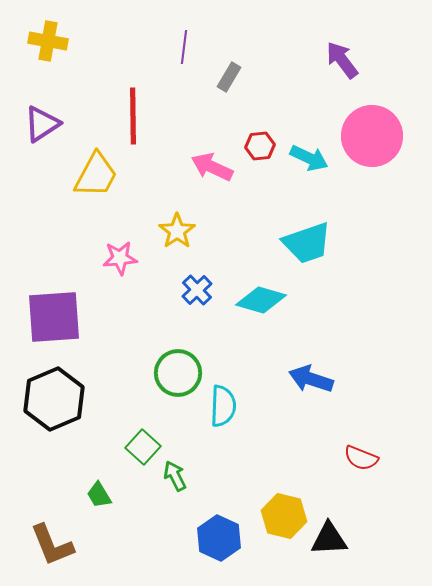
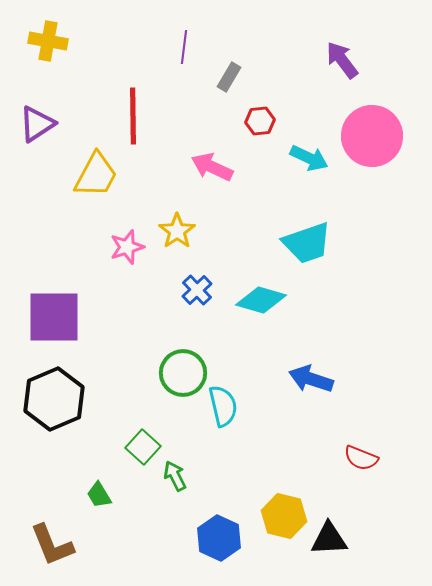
purple triangle: moved 5 px left
red hexagon: moved 25 px up
pink star: moved 7 px right, 11 px up; rotated 12 degrees counterclockwise
purple square: rotated 4 degrees clockwise
green circle: moved 5 px right
cyan semicircle: rotated 15 degrees counterclockwise
